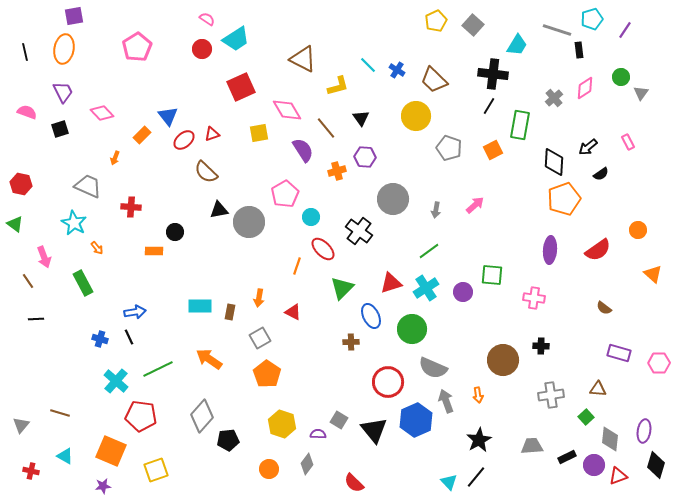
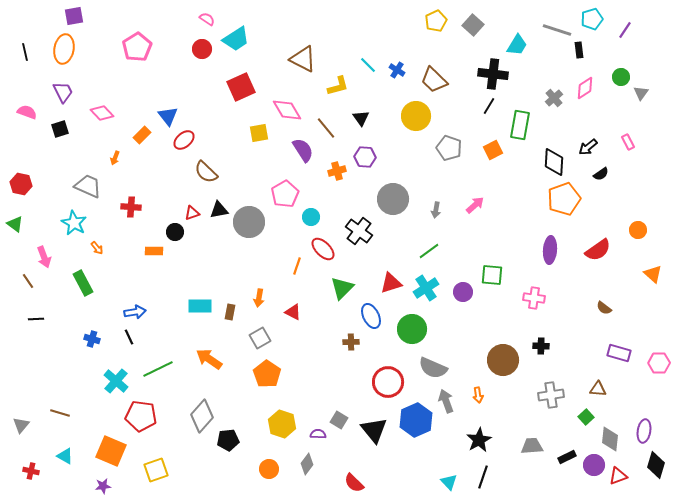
red triangle at (212, 134): moved 20 px left, 79 px down
blue cross at (100, 339): moved 8 px left
black line at (476, 477): moved 7 px right; rotated 20 degrees counterclockwise
